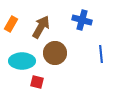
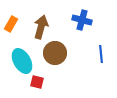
brown arrow: rotated 15 degrees counterclockwise
cyan ellipse: rotated 60 degrees clockwise
